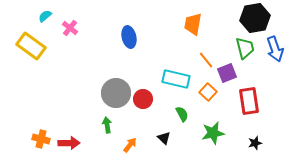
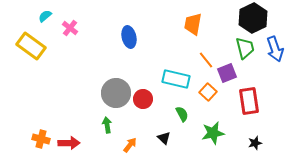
black hexagon: moved 2 px left; rotated 16 degrees counterclockwise
